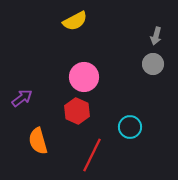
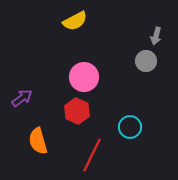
gray circle: moved 7 px left, 3 px up
